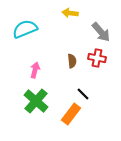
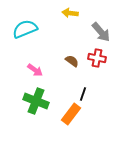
brown semicircle: rotated 48 degrees counterclockwise
pink arrow: rotated 112 degrees clockwise
black line: rotated 64 degrees clockwise
green cross: rotated 20 degrees counterclockwise
